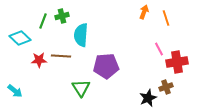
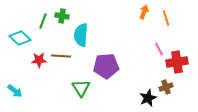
green cross: rotated 24 degrees clockwise
